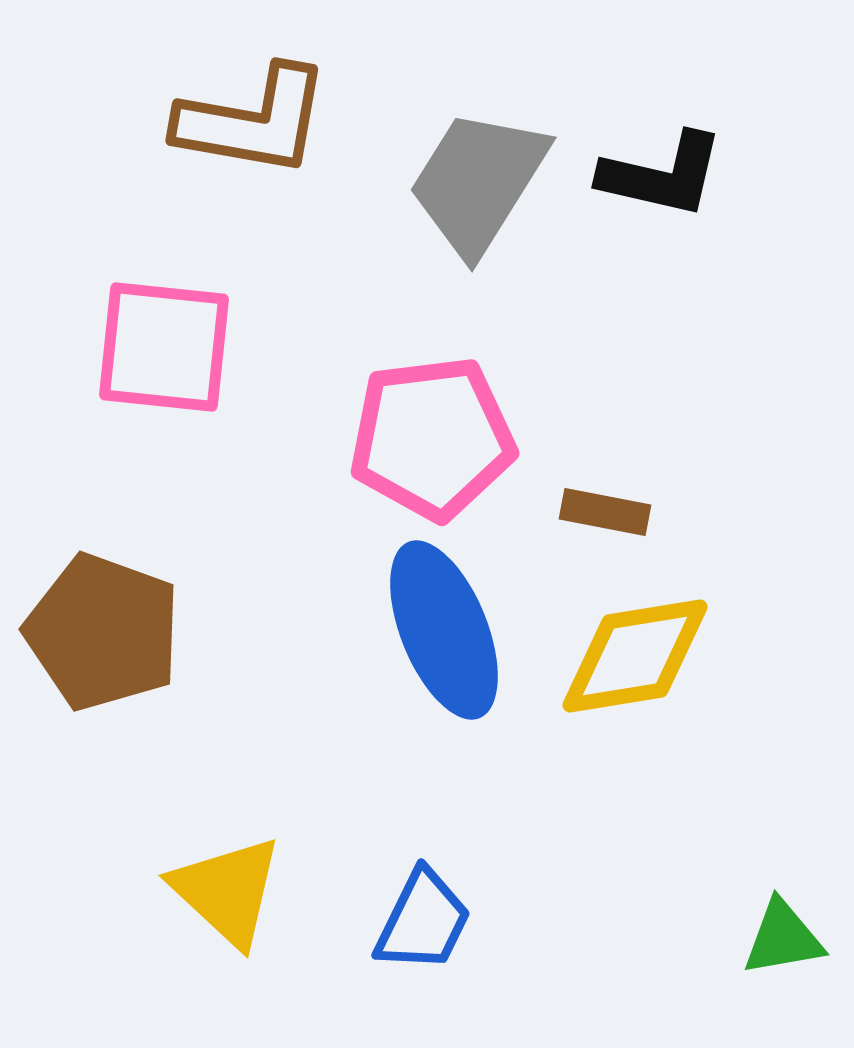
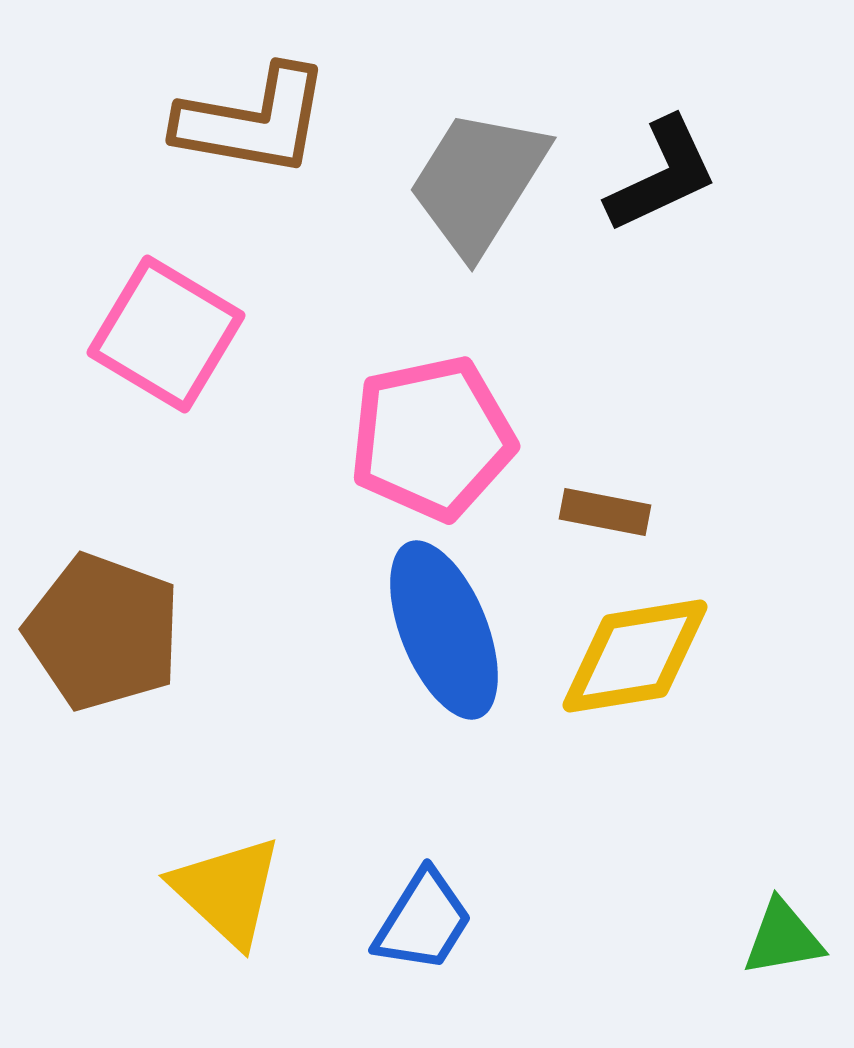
black L-shape: rotated 38 degrees counterclockwise
pink square: moved 2 px right, 13 px up; rotated 25 degrees clockwise
pink pentagon: rotated 5 degrees counterclockwise
blue trapezoid: rotated 6 degrees clockwise
